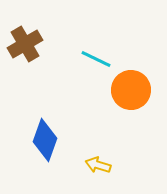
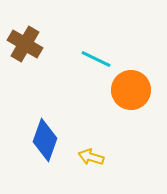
brown cross: rotated 28 degrees counterclockwise
yellow arrow: moved 7 px left, 8 px up
